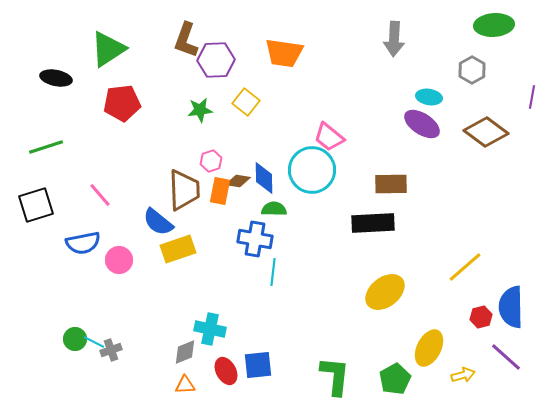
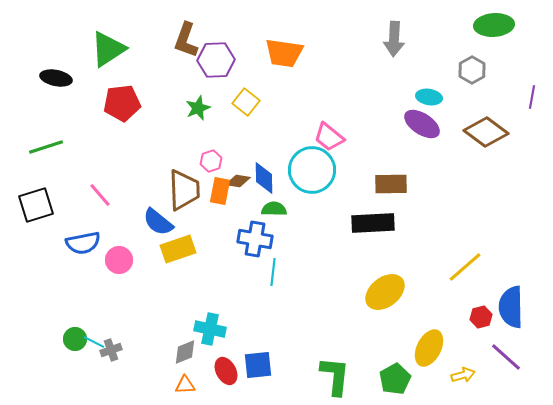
green star at (200, 110): moved 2 px left, 2 px up; rotated 15 degrees counterclockwise
